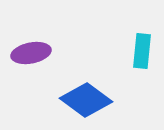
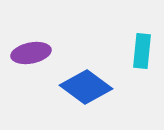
blue diamond: moved 13 px up
